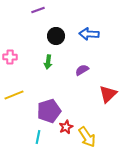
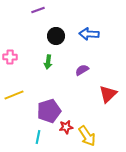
red star: rotated 16 degrees clockwise
yellow arrow: moved 1 px up
